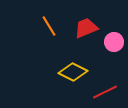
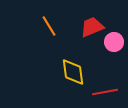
red trapezoid: moved 6 px right, 1 px up
yellow diamond: rotated 56 degrees clockwise
red line: rotated 15 degrees clockwise
